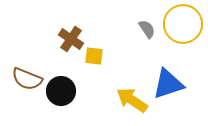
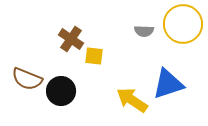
gray semicircle: moved 3 px left, 2 px down; rotated 126 degrees clockwise
